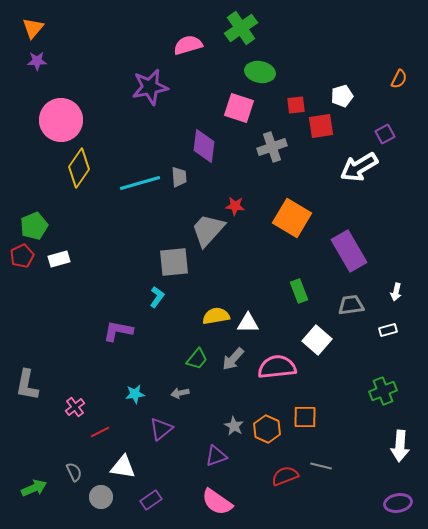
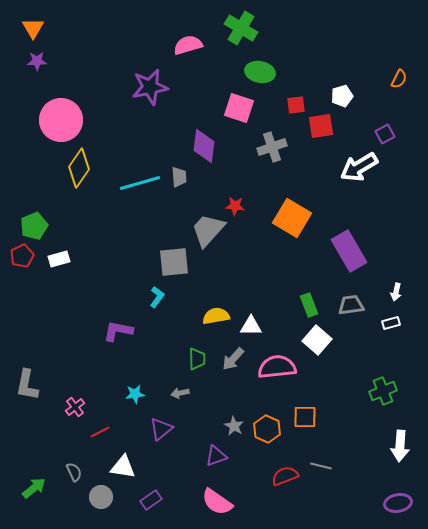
orange triangle at (33, 28): rotated 10 degrees counterclockwise
green cross at (241, 28): rotated 24 degrees counterclockwise
green rectangle at (299, 291): moved 10 px right, 14 px down
white triangle at (248, 323): moved 3 px right, 3 px down
white rectangle at (388, 330): moved 3 px right, 7 px up
green trapezoid at (197, 359): rotated 40 degrees counterclockwise
green arrow at (34, 488): rotated 15 degrees counterclockwise
